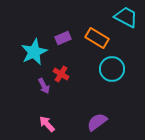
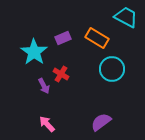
cyan star: rotated 12 degrees counterclockwise
purple semicircle: moved 4 px right
